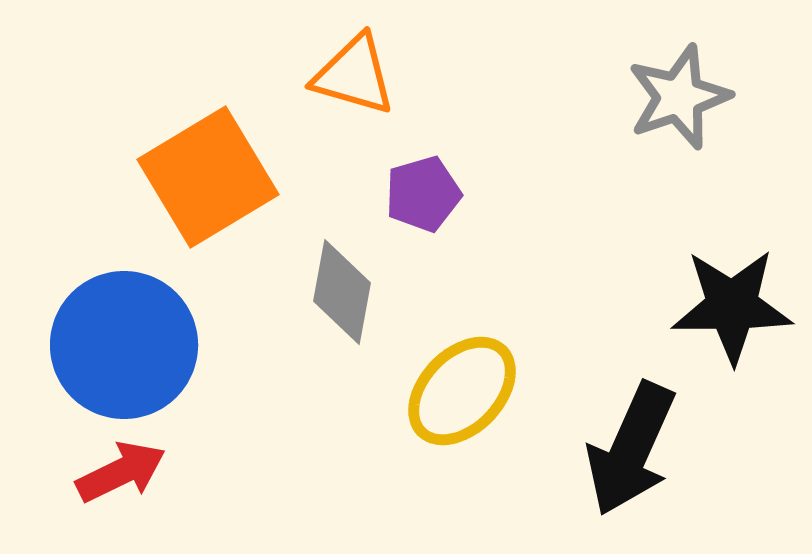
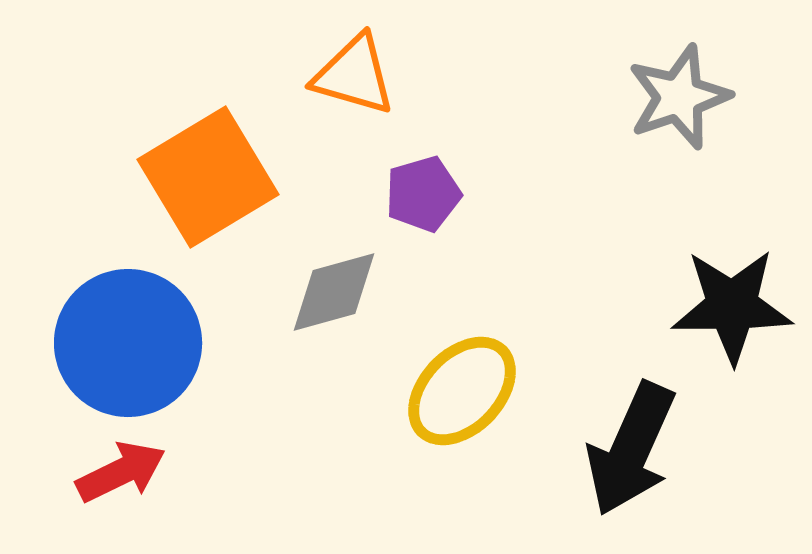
gray diamond: moved 8 px left; rotated 64 degrees clockwise
blue circle: moved 4 px right, 2 px up
